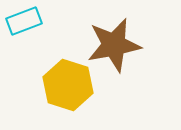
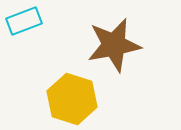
yellow hexagon: moved 4 px right, 14 px down
